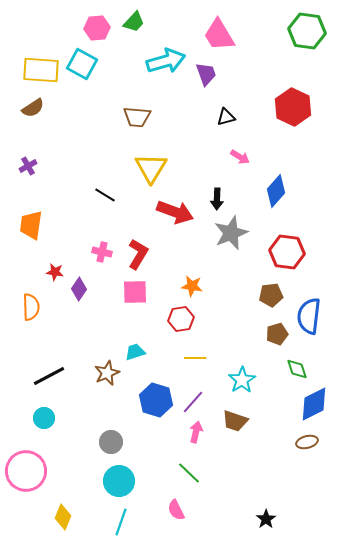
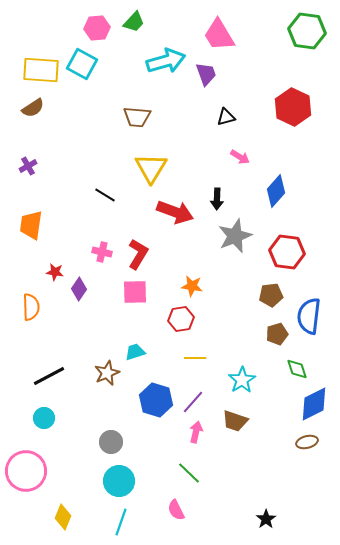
gray star at (231, 233): moved 4 px right, 3 px down
